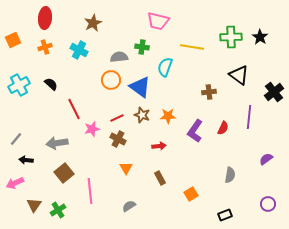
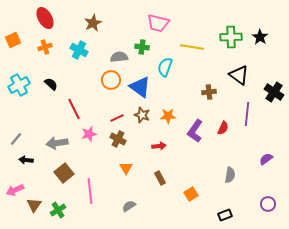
red ellipse at (45, 18): rotated 35 degrees counterclockwise
pink trapezoid at (158, 21): moved 2 px down
black cross at (274, 92): rotated 18 degrees counterclockwise
purple line at (249, 117): moved 2 px left, 3 px up
pink star at (92, 129): moved 3 px left, 5 px down
pink arrow at (15, 183): moved 7 px down
